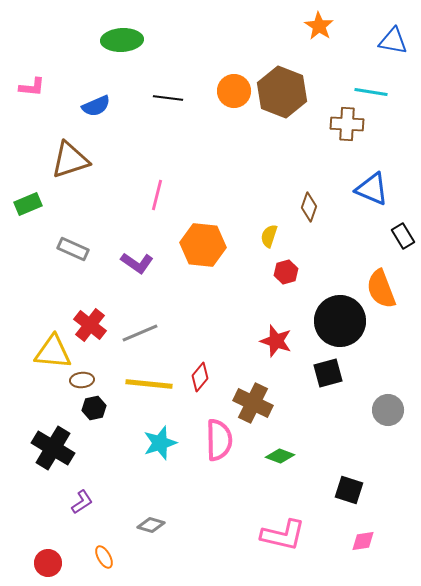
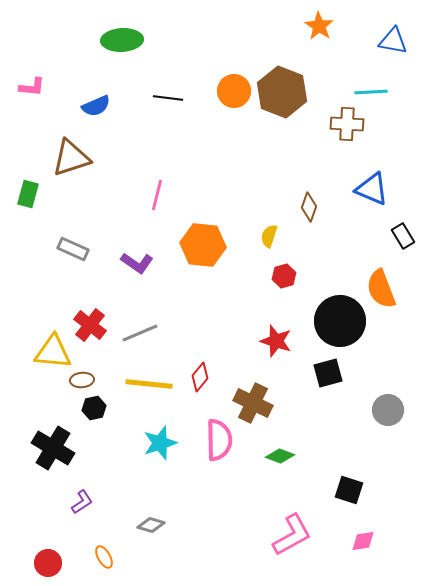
cyan line at (371, 92): rotated 12 degrees counterclockwise
brown triangle at (70, 160): moved 1 px right, 2 px up
green rectangle at (28, 204): moved 10 px up; rotated 52 degrees counterclockwise
red hexagon at (286, 272): moved 2 px left, 4 px down
pink L-shape at (283, 535): moved 9 px right; rotated 42 degrees counterclockwise
